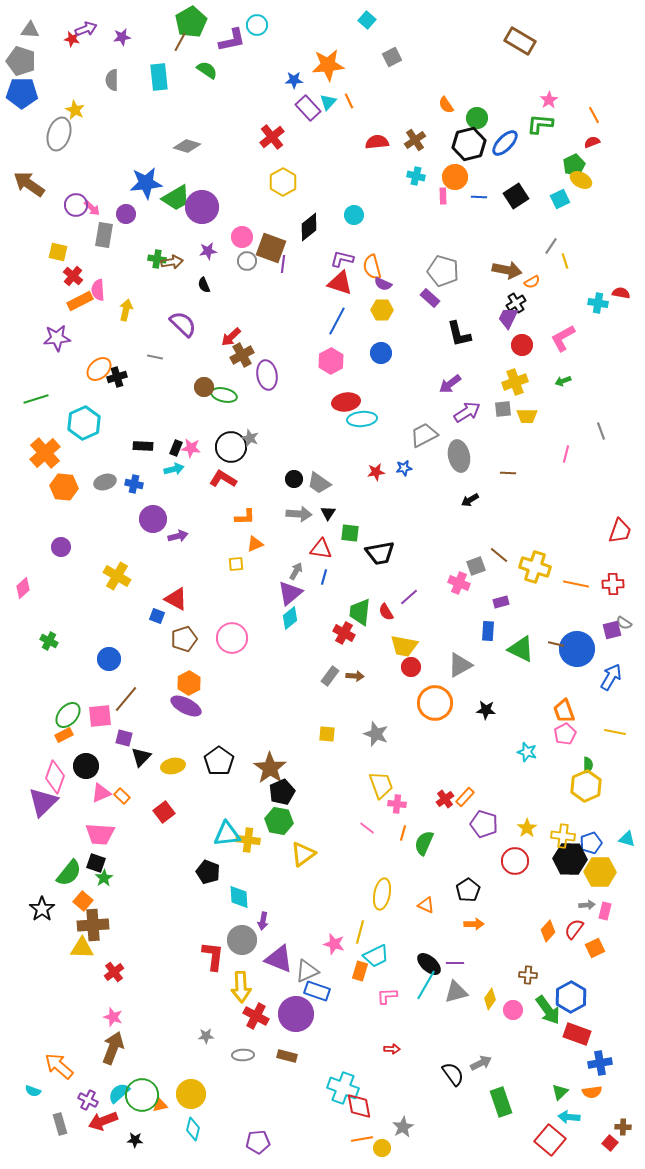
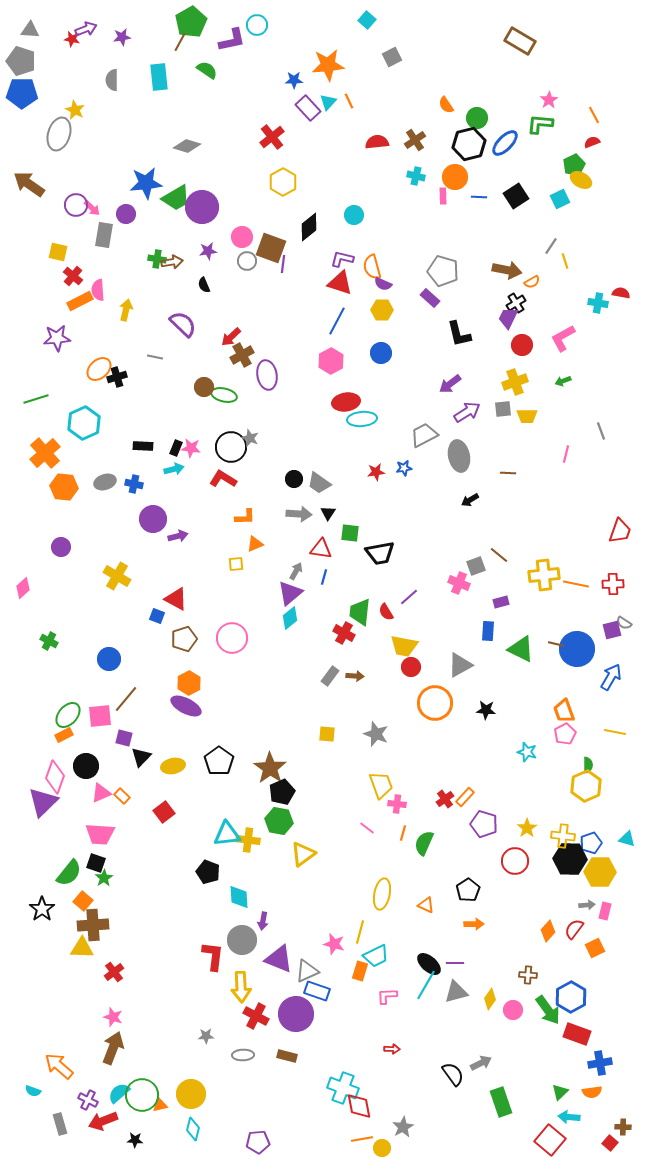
yellow cross at (535, 567): moved 9 px right, 8 px down; rotated 24 degrees counterclockwise
